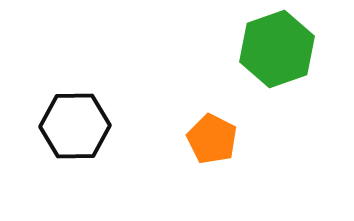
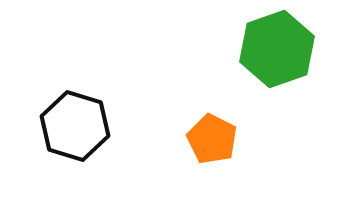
black hexagon: rotated 18 degrees clockwise
